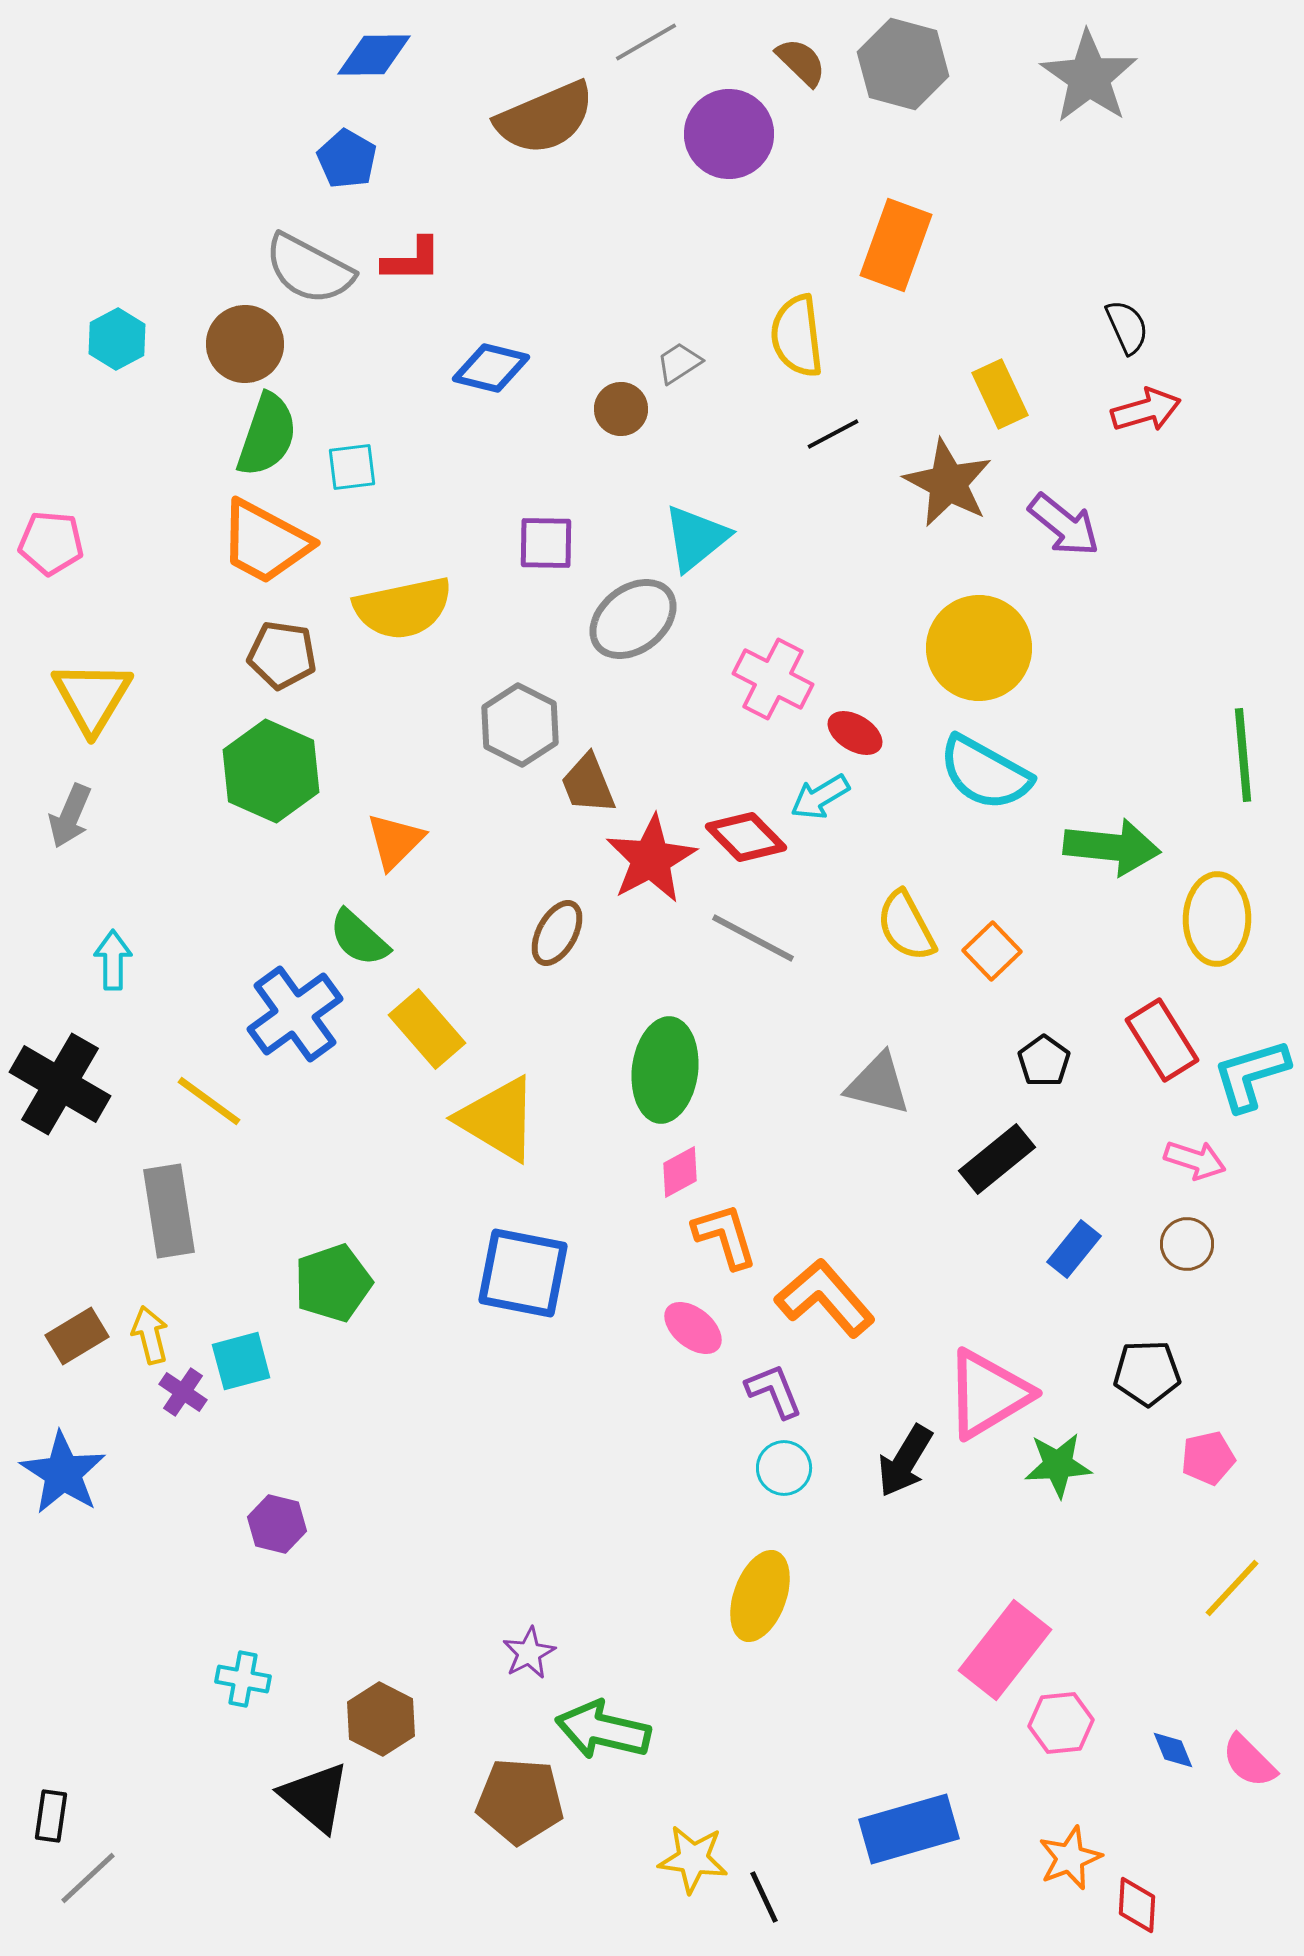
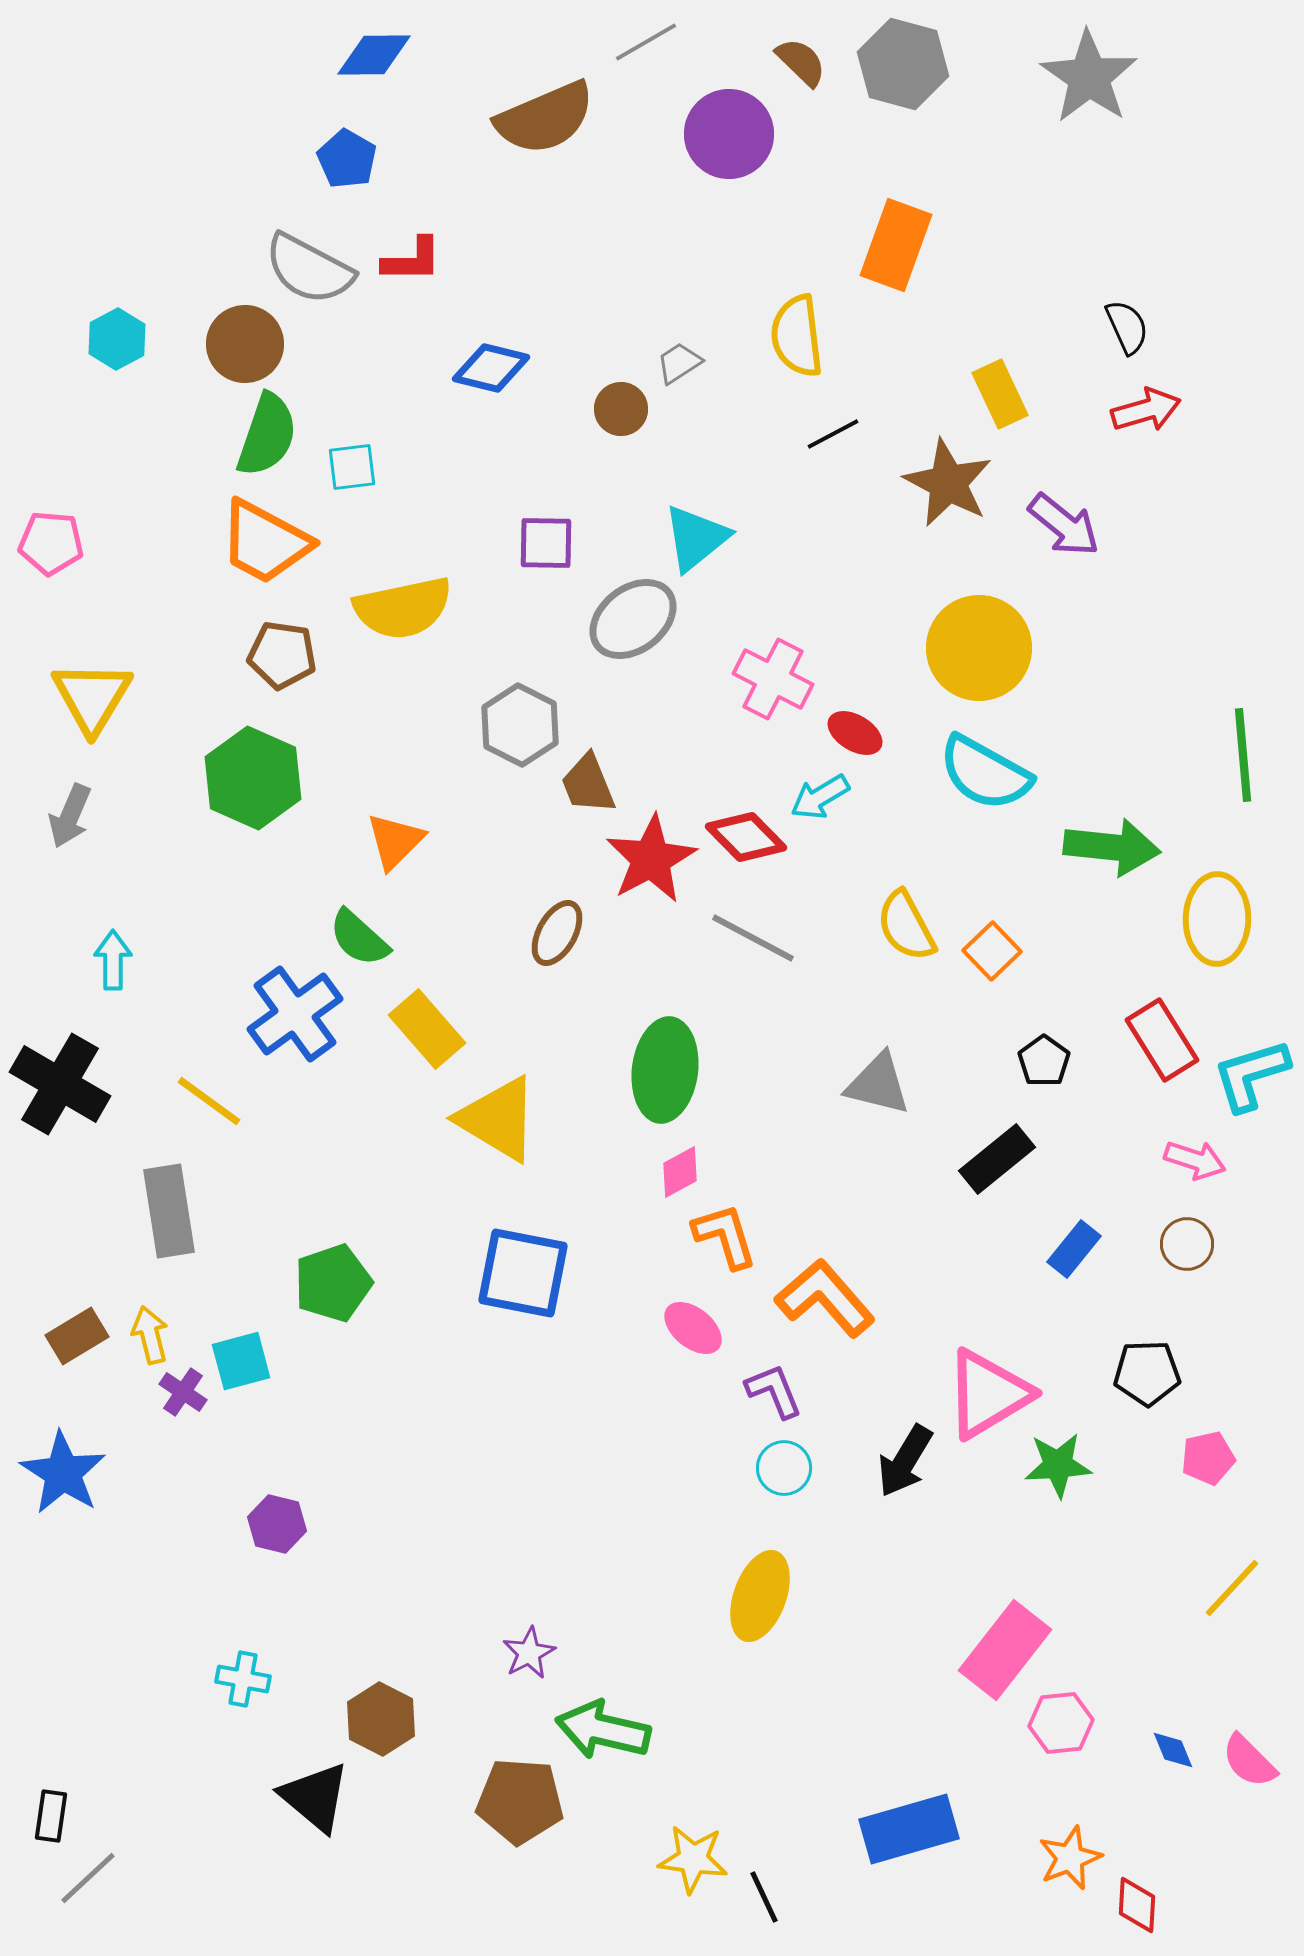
green hexagon at (271, 771): moved 18 px left, 7 px down
